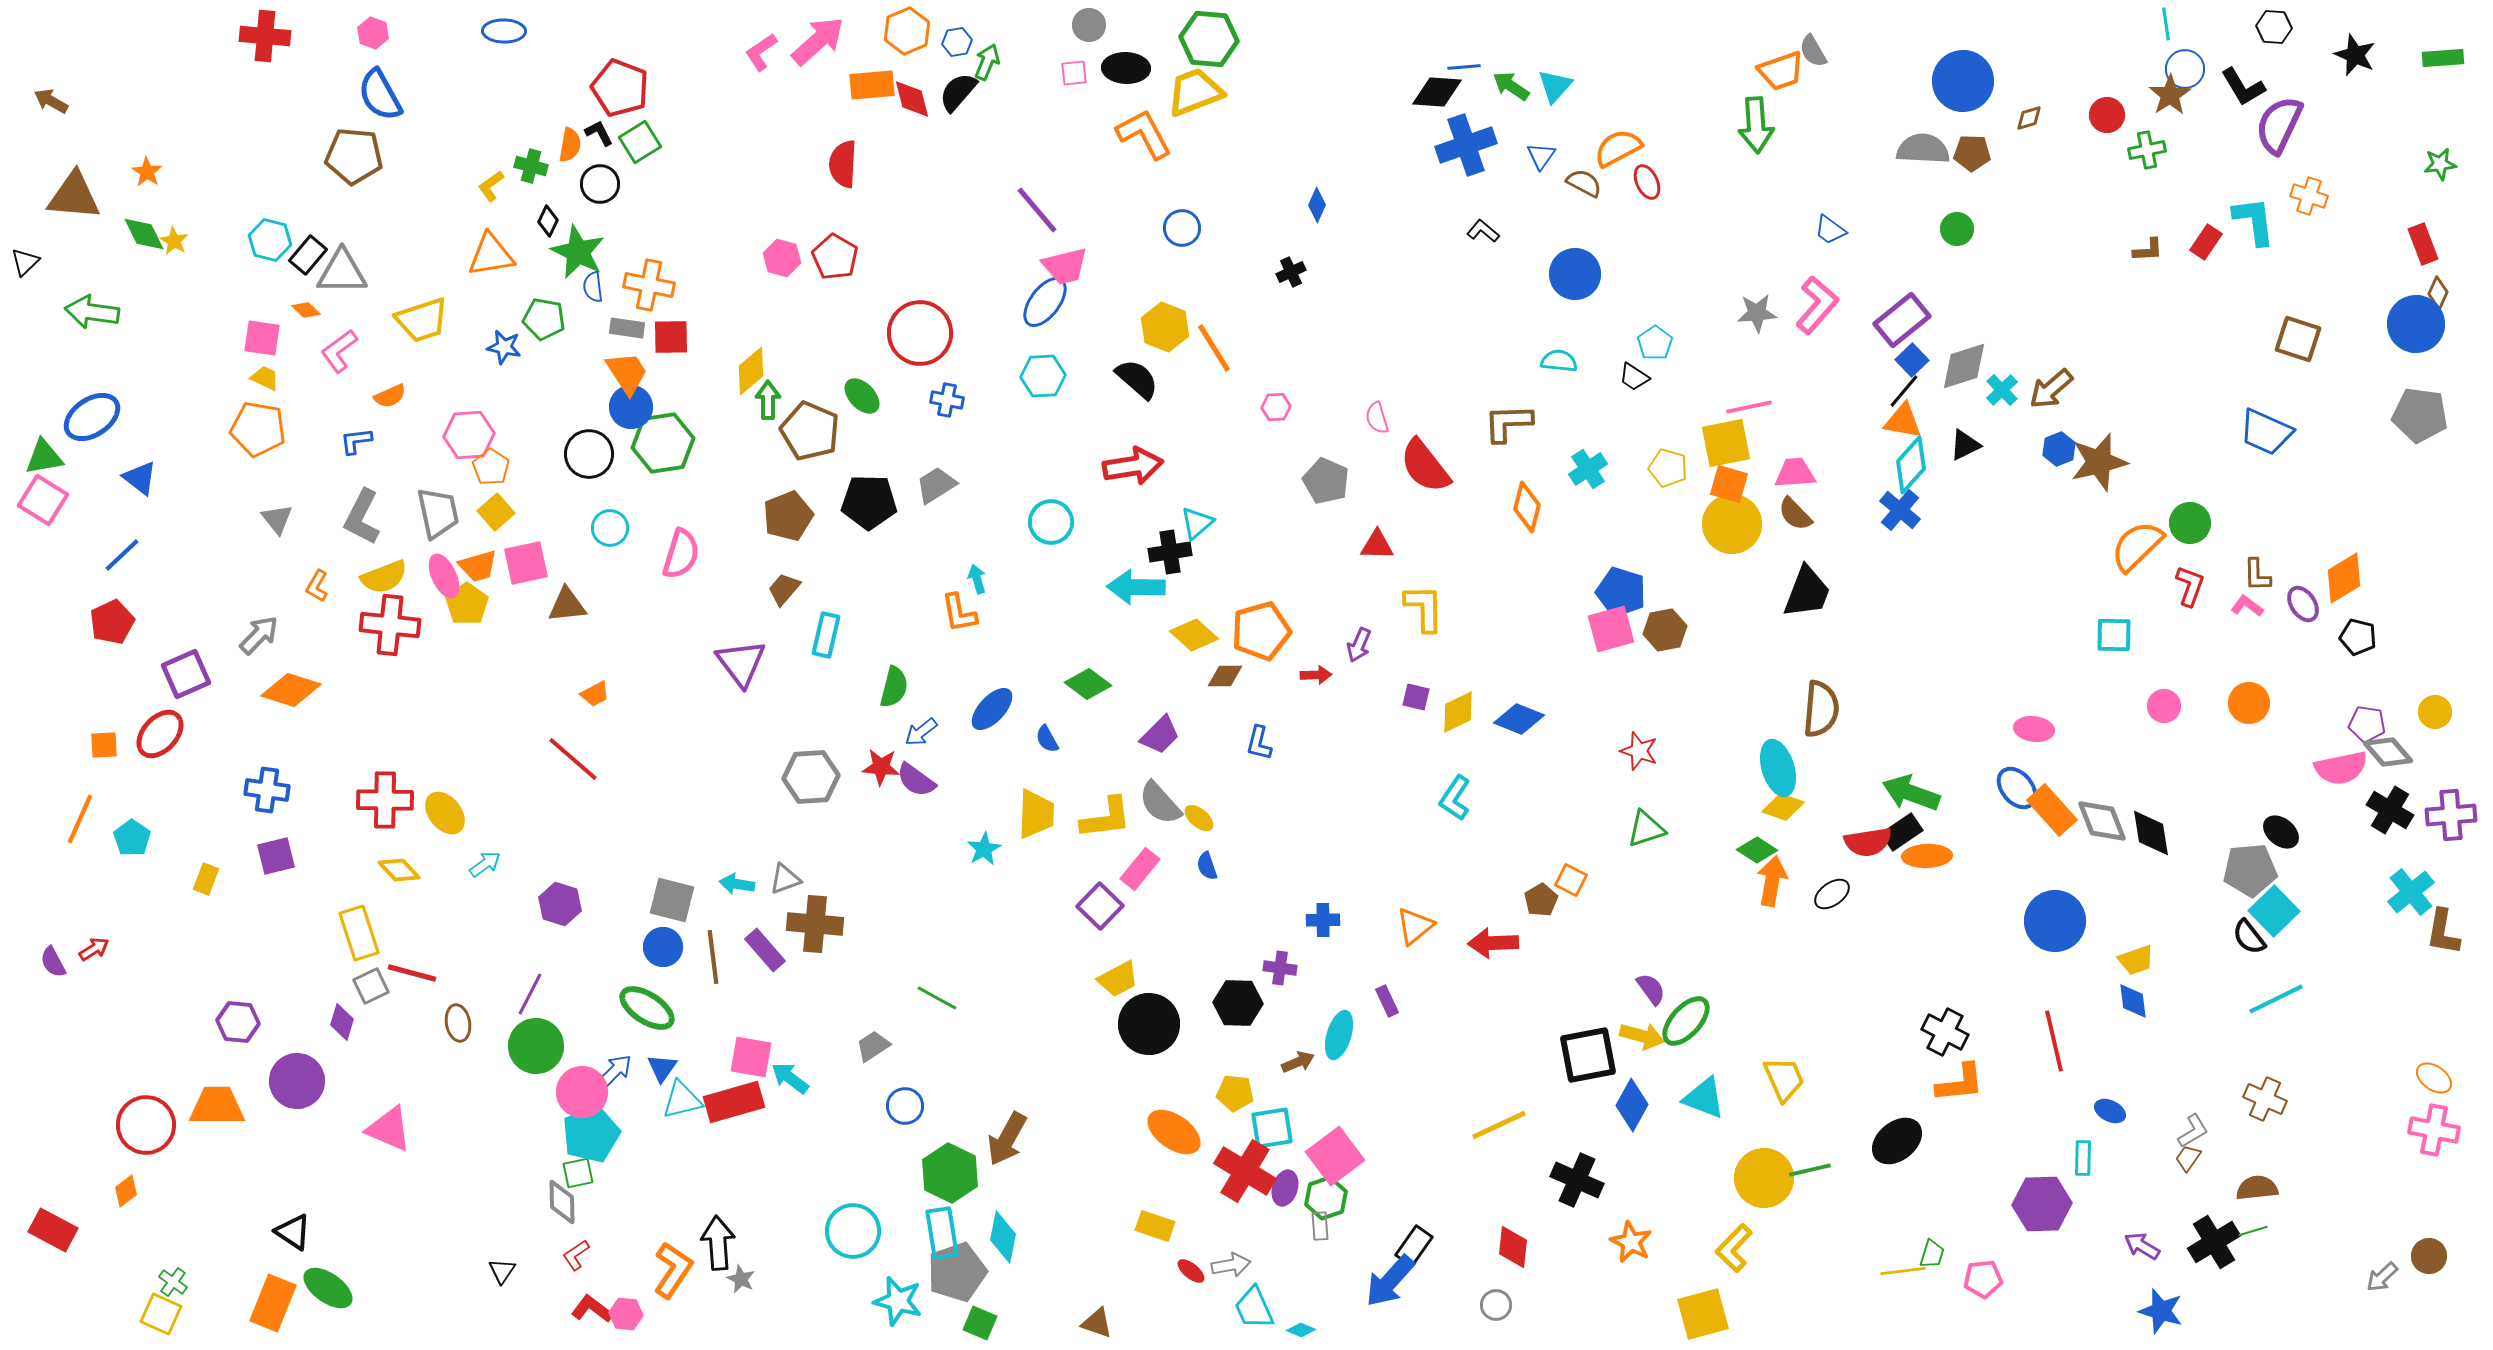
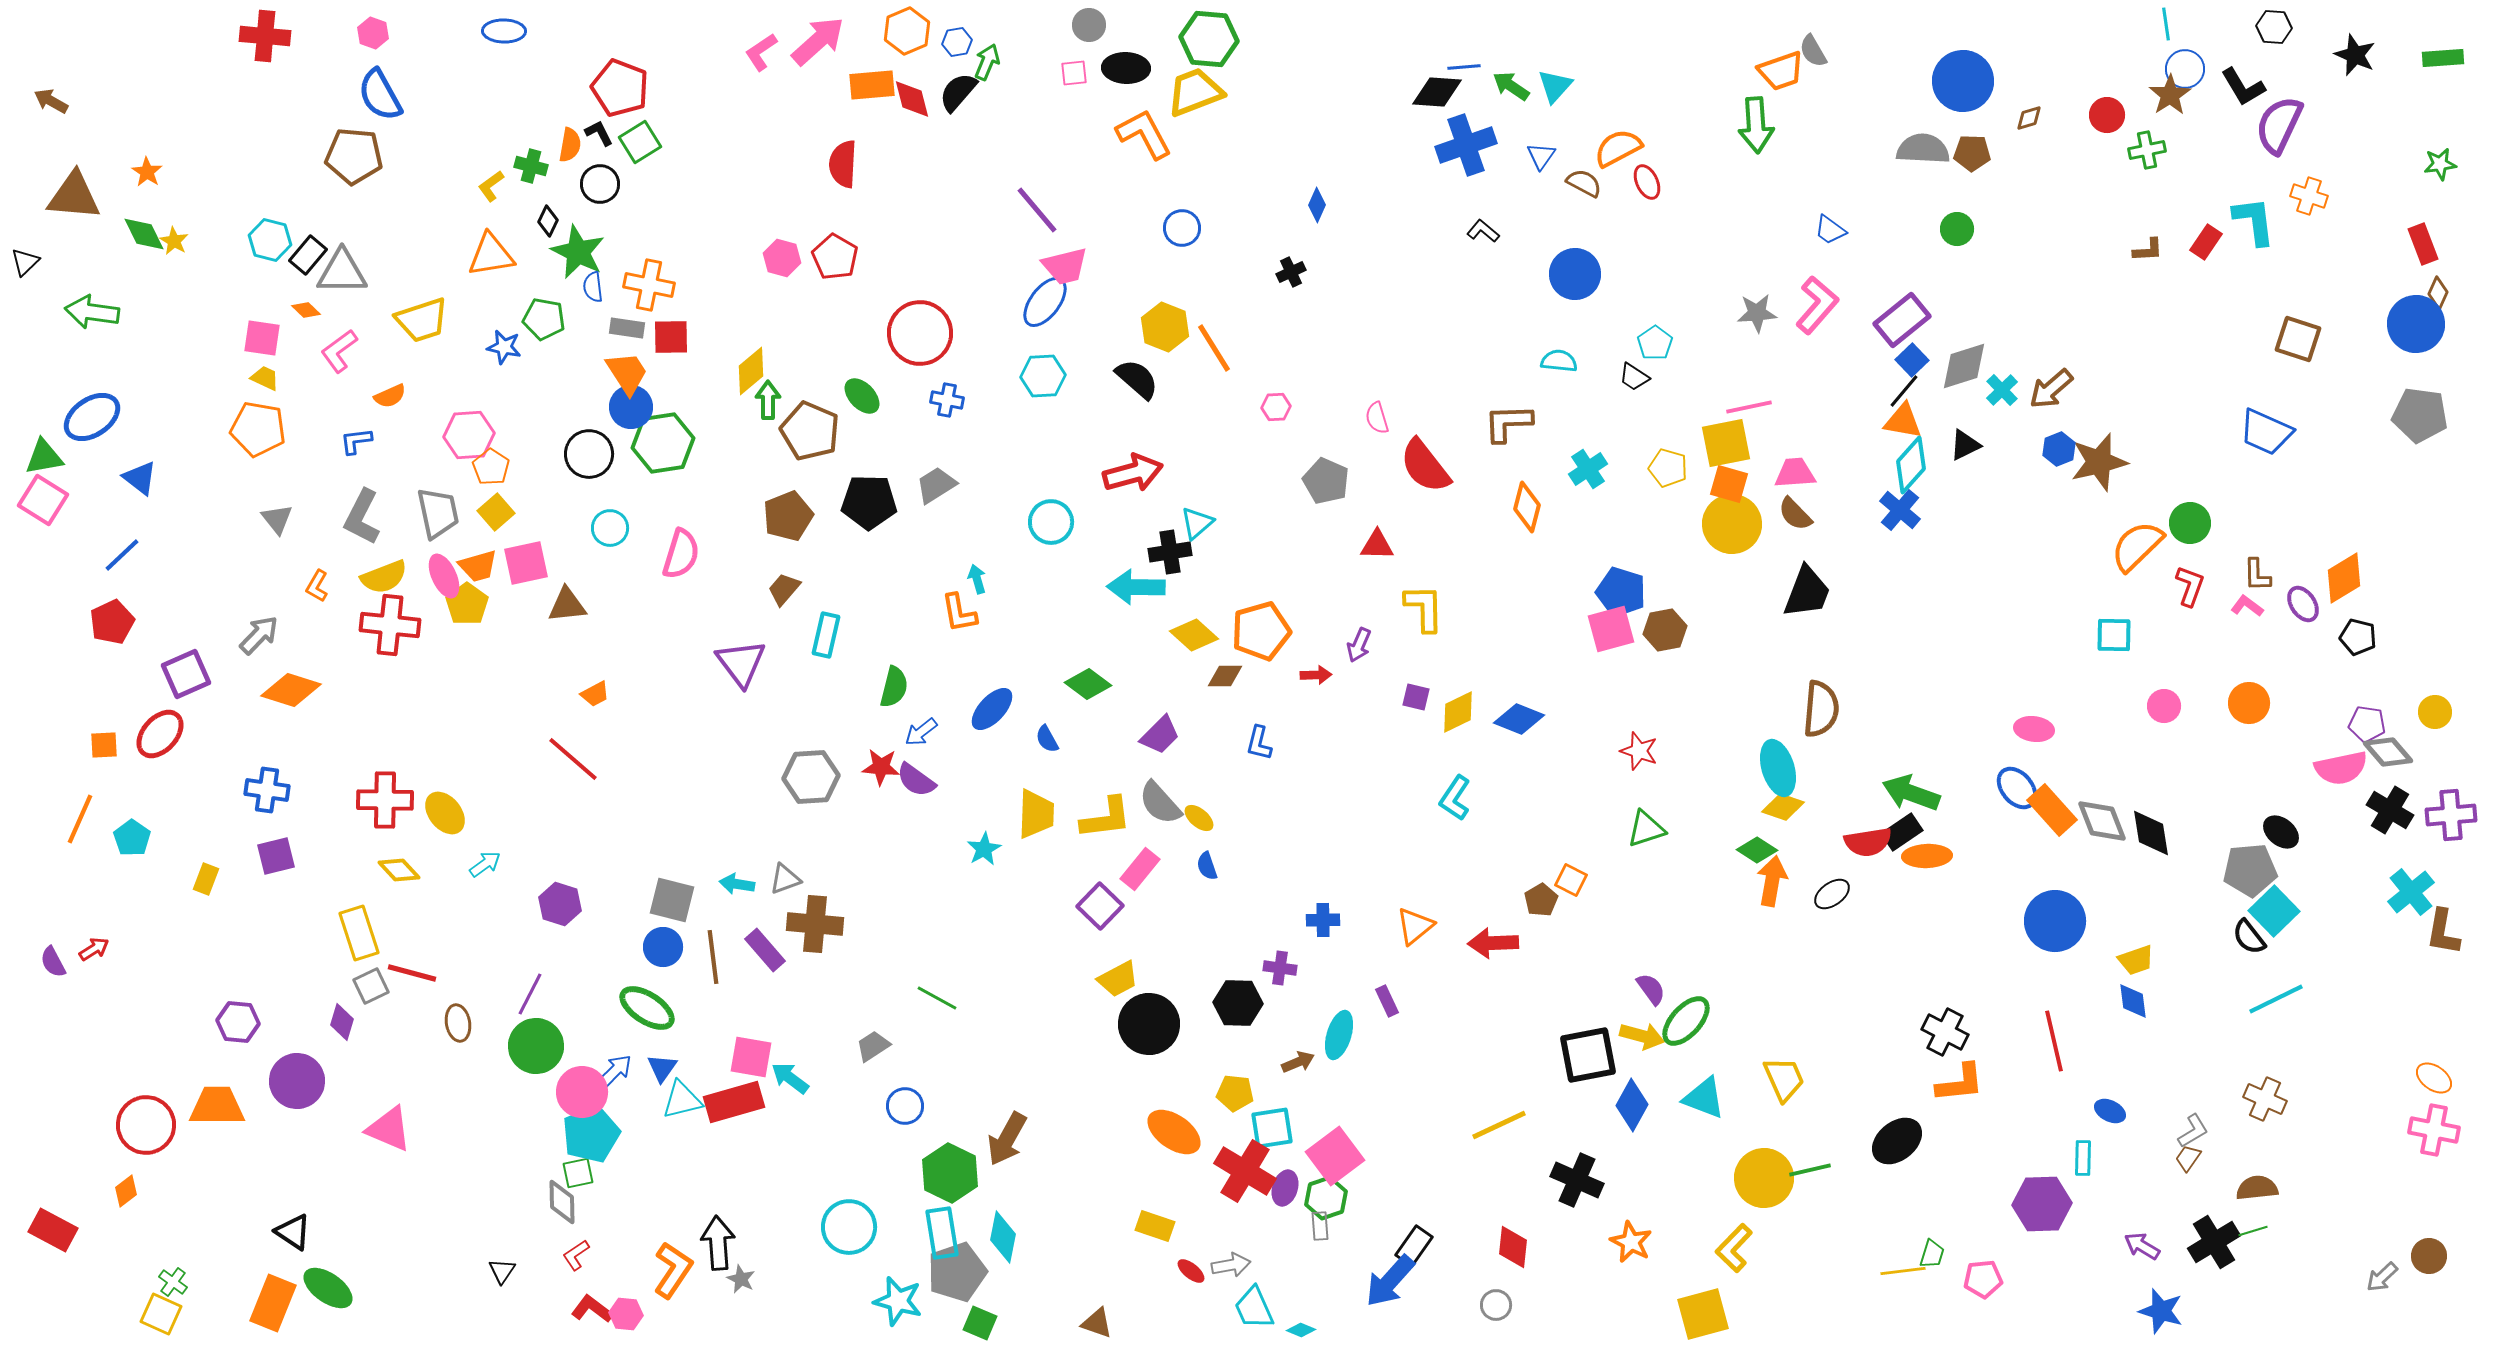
red arrow at (1133, 466): moved 7 px down; rotated 6 degrees counterclockwise
cyan circle at (853, 1231): moved 4 px left, 4 px up
